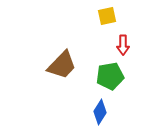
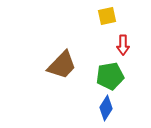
blue diamond: moved 6 px right, 4 px up
